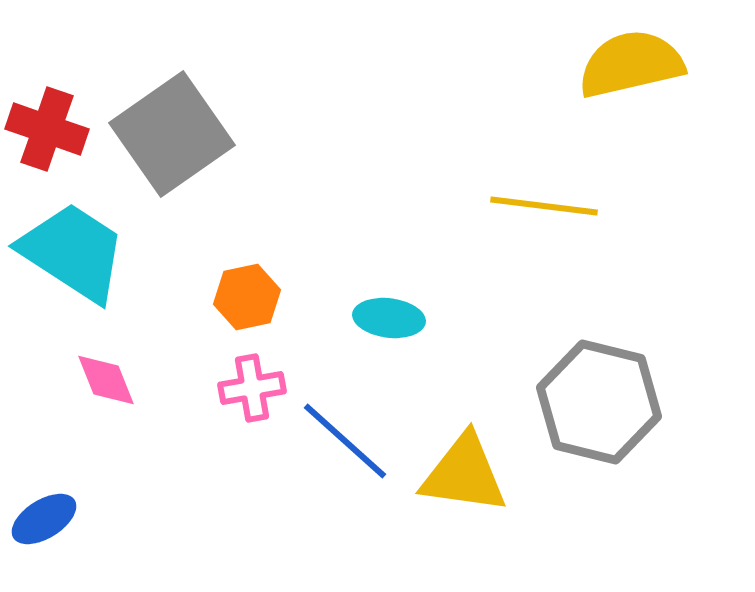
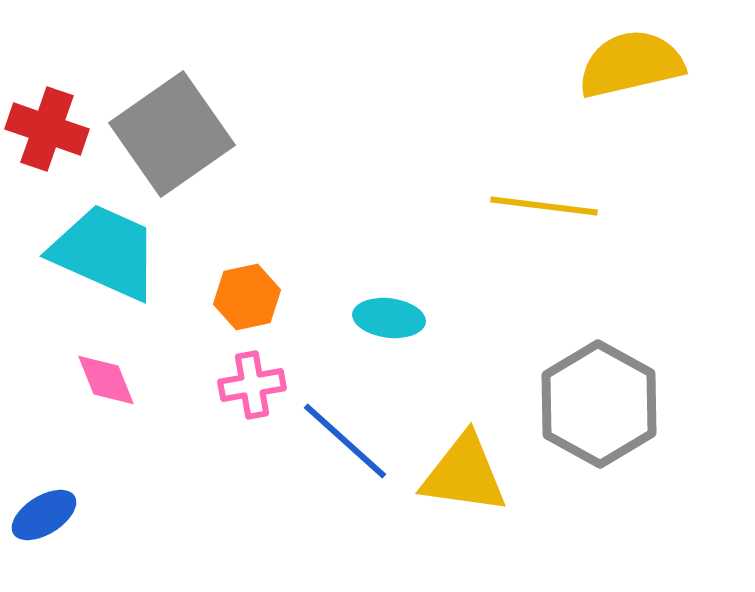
cyan trapezoid: moved 32 px right; rotated 9 degrees counterclockwise
pink cross: moved 3 px up
gray hexagon: moved 2 px down; rotated 15 degrees clockwise
blue ellipse: moved 4 px up
